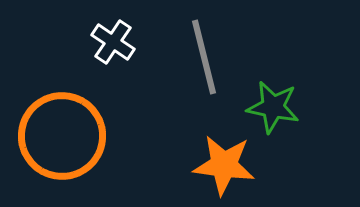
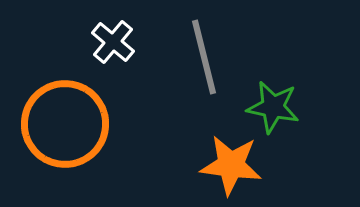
white cross: rotated 6 degrees clockwise
orange circle: moved 3 px right, 12 px up
orange star: moved 7 px right
